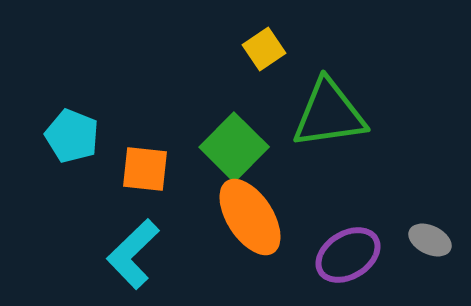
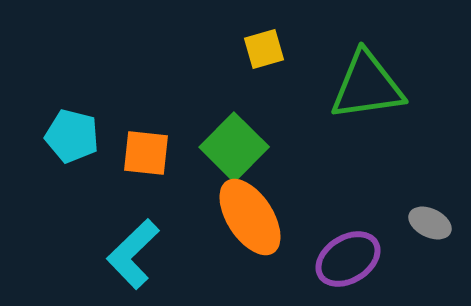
yellow square: rotated 18 degrees clockwise
green triangle: moved 38 px right, 28 px up
cyan pentagon: rotated 8 degrees counterclockwise
orange square: moved 1 px right, 16 px up
gray ellipse: moved 17 px up
purple ellipse: moved 4 px down
